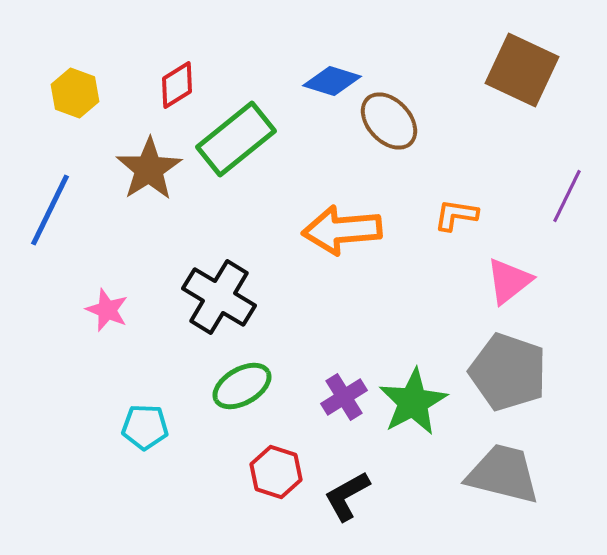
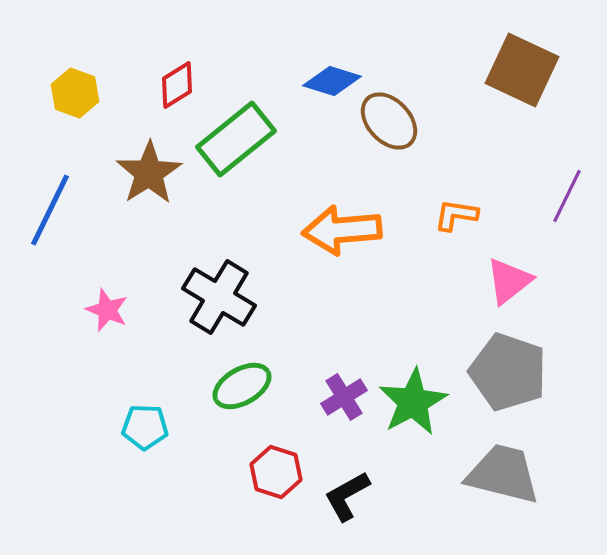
brown star: moved 4 px down
